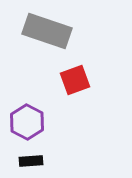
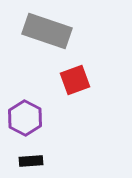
purple hexagon: moved 2 px left, 4 px up
